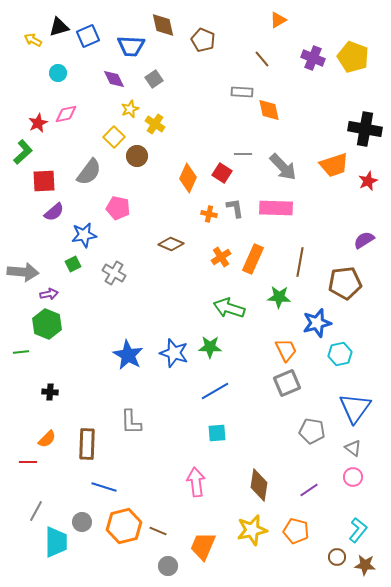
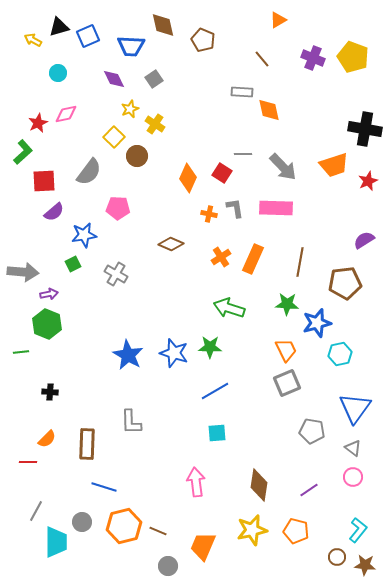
pink pentagon at (118, 208): rotated 10 degrees counterclockwise
gray cross at (114, 273): moved 2 px right, 1 px down
green star at (279, 297): moved 8 px right, 7 px down
